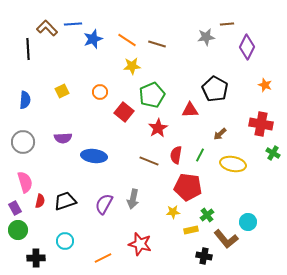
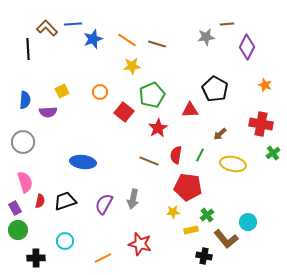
purple semicircle at (63, 138): moved 15 px left, 26 px up
green cross at (273, 153): rotated 24 degrees clockwise
blue ellipse at (94, 156): moved 11 px left, 6 px down
